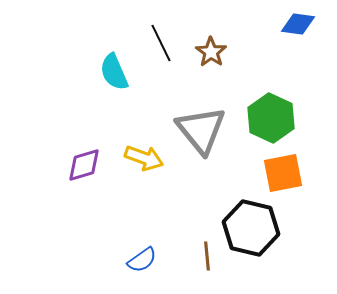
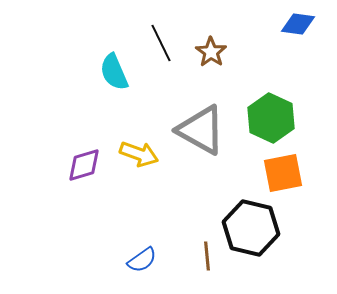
gray triangle: rotated 22 degrees counterclockwise
yellow arrow: moved 5 px left, 4 px up
